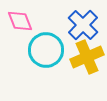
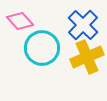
pink diamond: rotated 20 degrees counterclockwise
cyan circle: moved 4 px left, 2 px up
